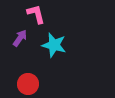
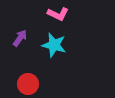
pink L-shape: moved 22 px right; rotated 130 degrees clockwise
